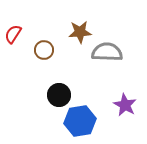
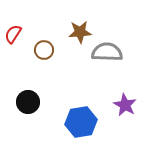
black circle: moved 31 px left, 7 px down
blue hexagon: moved 1 px right, 1 px down
